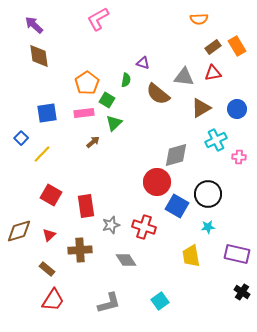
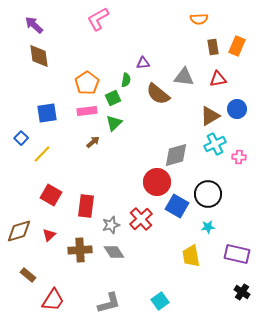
orange rectangle at (237, 46): rotated 54 degrees clockwise
brown rectangle at (213, 47): rotated 63 degrees counterclockwise
purple triangle at (143, 63): rotated 24 degrees counterclockwise
red triangle at (213, 73): moved 5 px right, 6 px down
green square at (107, 100): moved 6 px right, 2 px up; rotated 35 degrees clockwise
brown triangle at (201, 108): moved 9 px right, 8 px down
pink rectangle at (84, 113): moved 3 px right, 2 px up
cyan cross at (216, 140): moved 1 px left, 4 px down
red rectangle at (86, 206): rotated 15 degrees clockwise
red cross at (144, 227): moved 3 px left, 8 px up; rotated 30 degrees clockwise
gray diamond at (126, 260): moved 12 px left, 8 px up
brown rectangle at (47, 269): moved 19 px left, 6 px down
